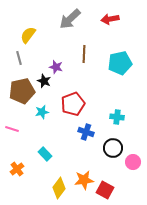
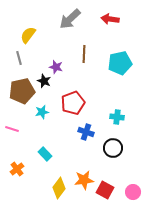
red arrow: rotated 18 degrees clockwise
red pentagon: moved 1 px up
pink circle: moved 30 px down
